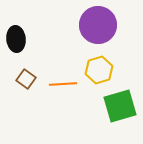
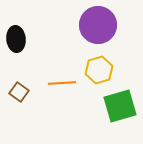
brown square: moved 7 px left, 13 px down
orange line: moved 1 px left, 1 px up
